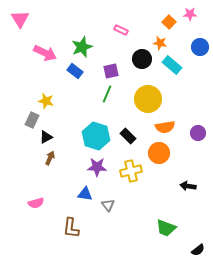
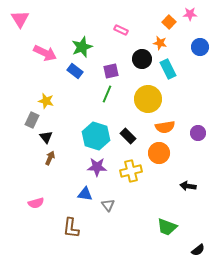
cyan rectangle: moved 4 px left, 4 px down; rotated 24 degrees clockwise
black triangle: rotated 40 degrees counterclockwise
green trapezoid: moved 1 px right, 1 px up
